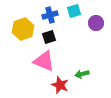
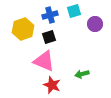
purple circle: moved 1 px left, 1 px down
red star: moved 8 px left
